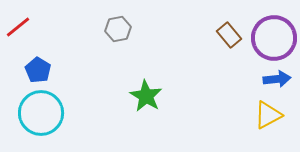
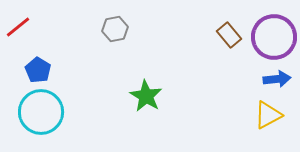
gray hexagon: moved 3 px left
purple circle: moved 1 px up
cyan circle: moved 1 px up
